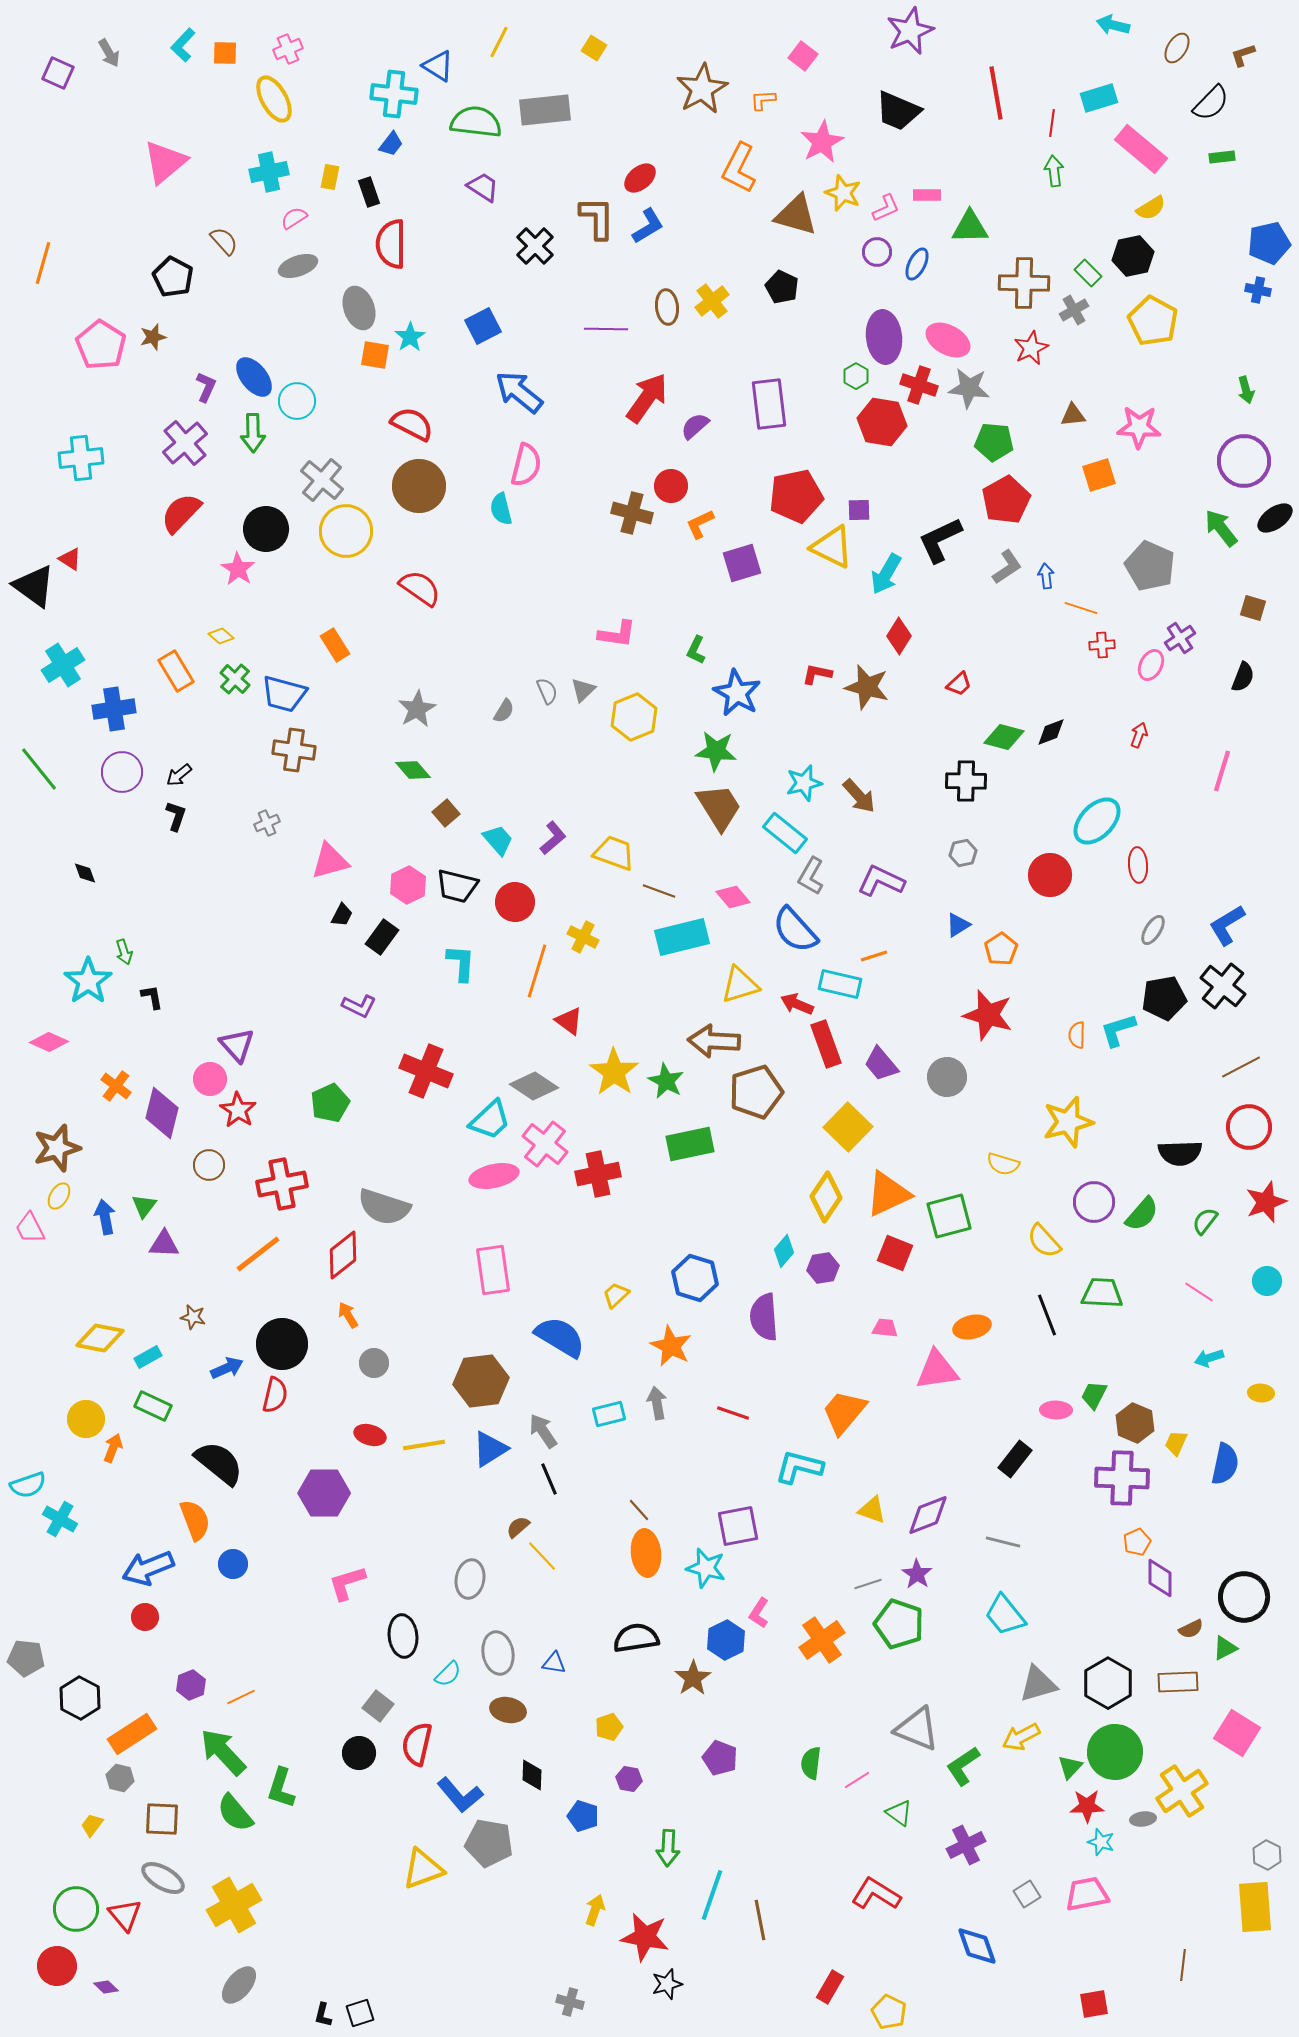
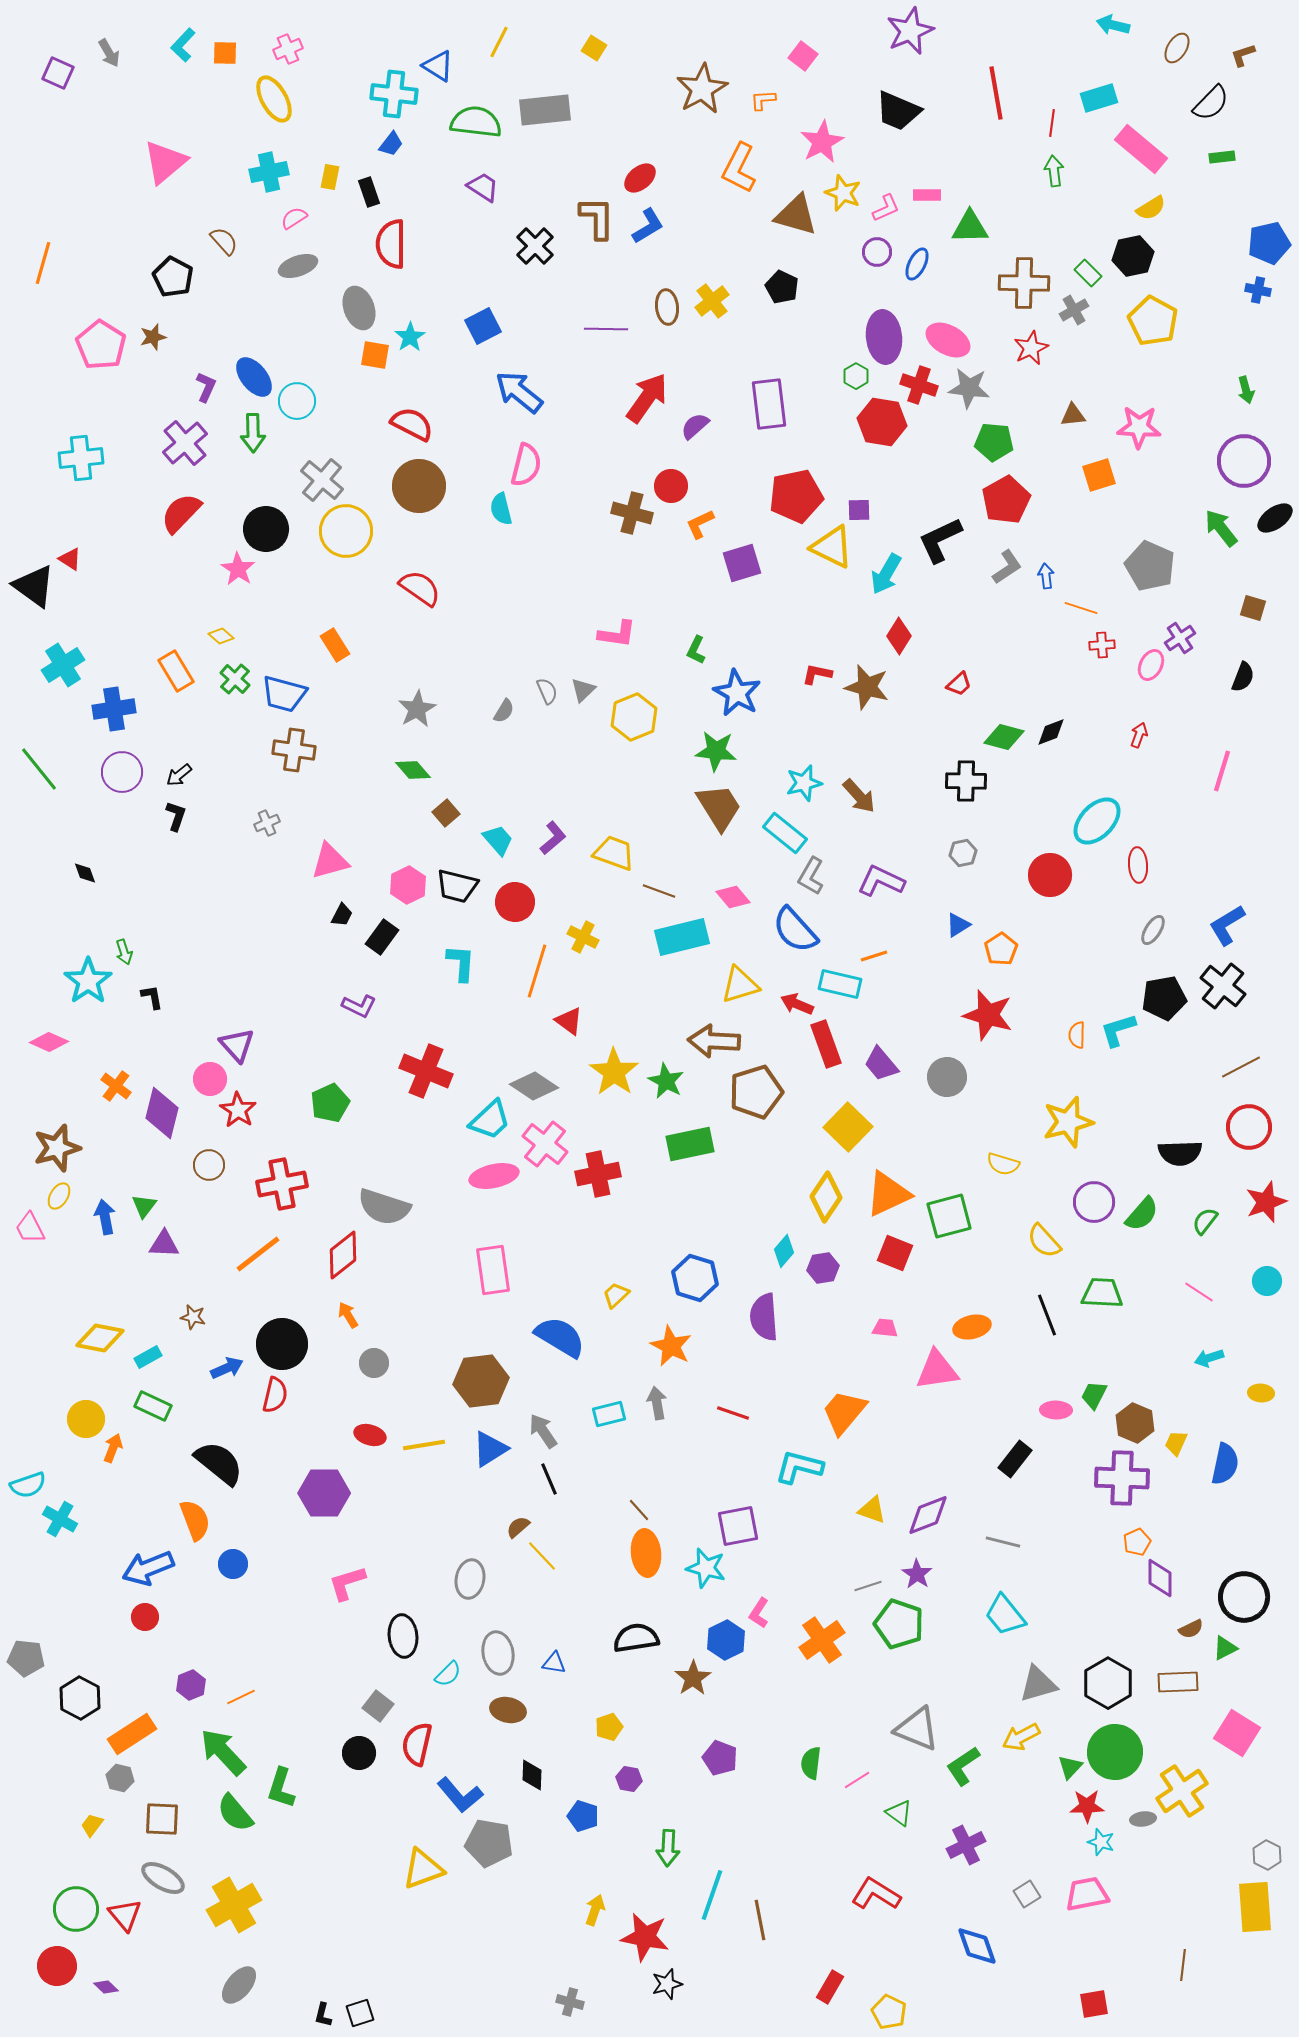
gray line at (868, 1584): moved 2 px down
